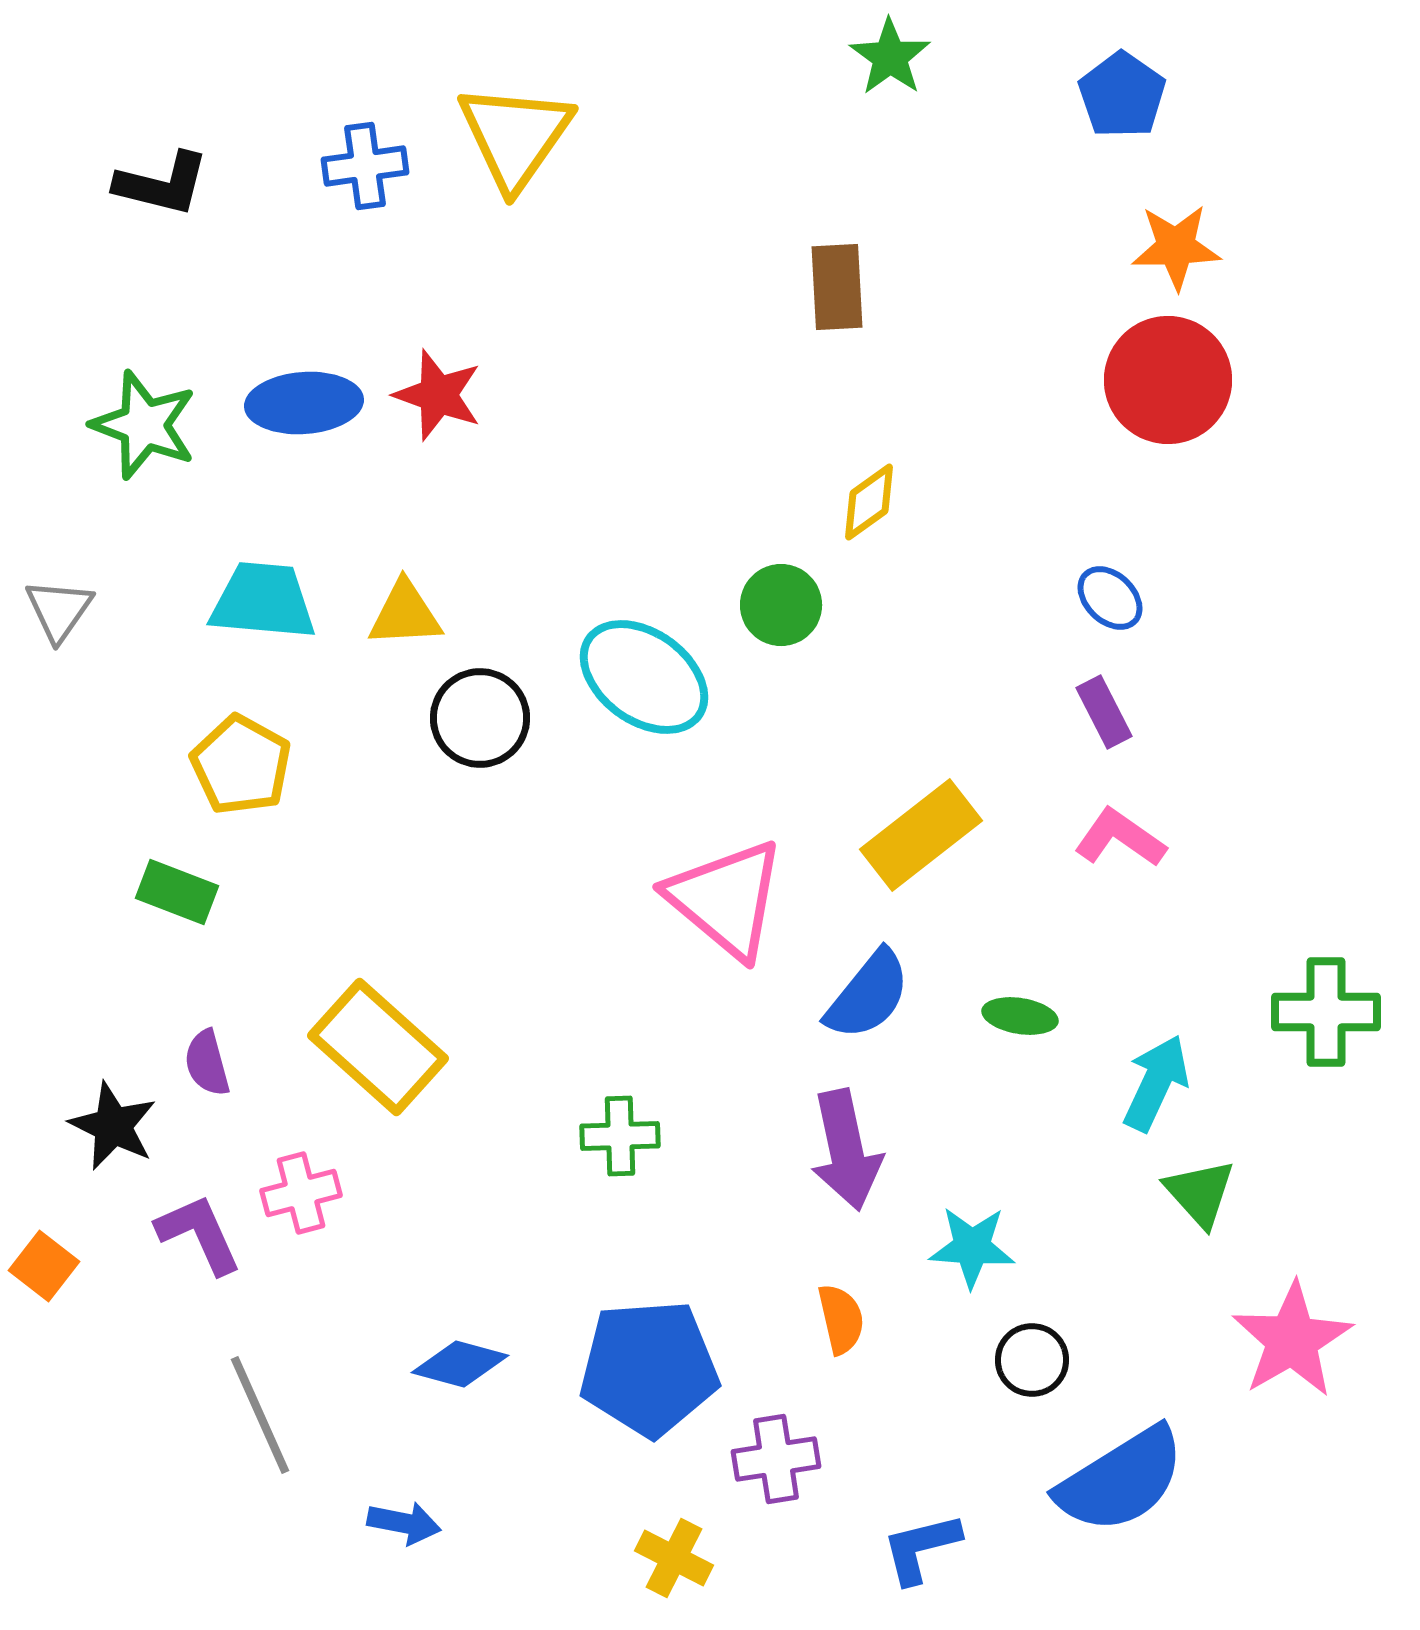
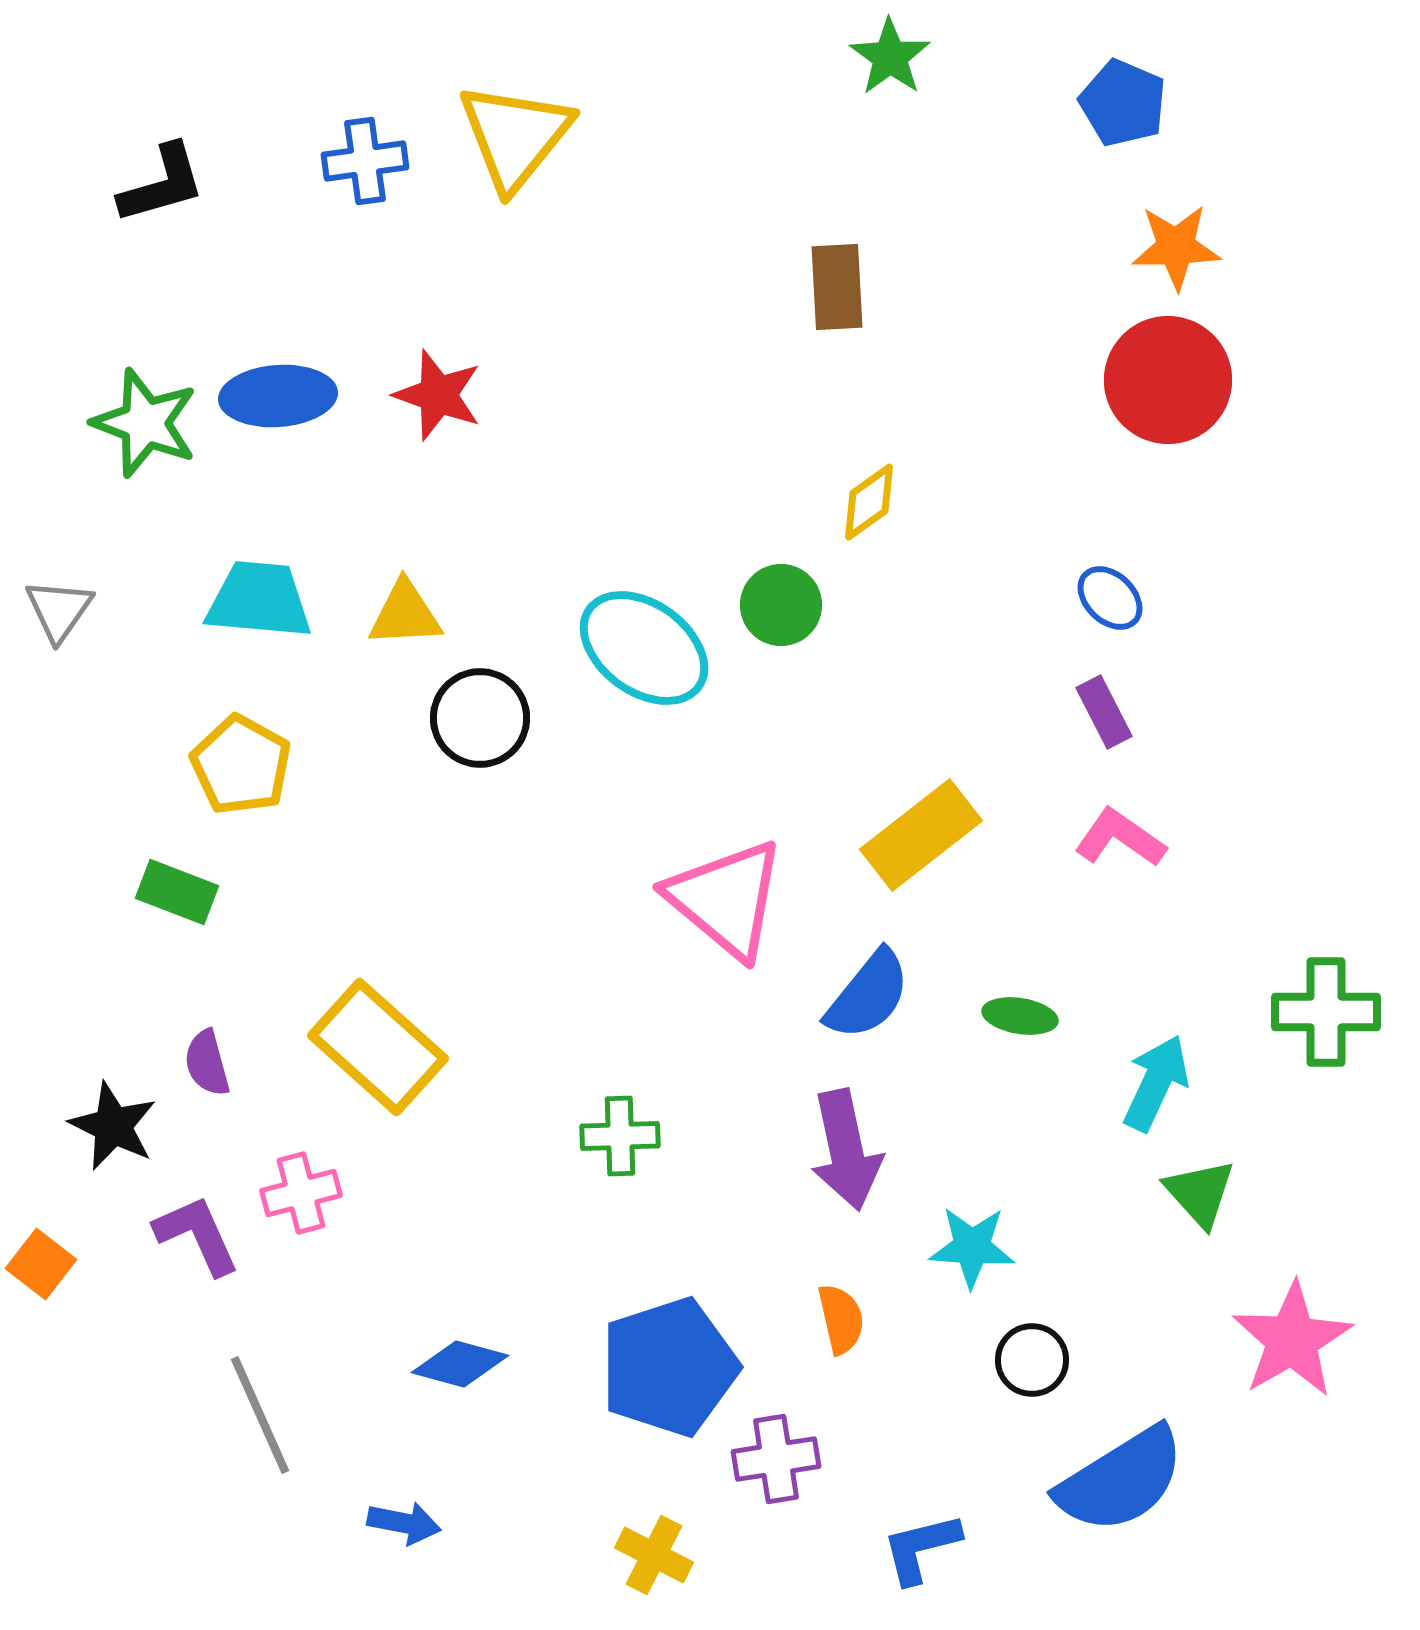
blue pentagon at (1122, 95): moved 1 px right, 8 px down; rotated 12 degrees counterclockwise
yellow triangle at (515, 136): rotated 4 degrees clockwise
blue cross at (365, 166): moved 5 px up
black L-shape at (162, 184): rotated 30 degrees counterclockwise
blue ellipse at (304, 403): moved 26 px left, 7 px up
green star at (144, 425): moved 1 px right, 2 px up
cyan trapezoid at (263, 601): moved 4 px left, 1 px up
cyan ellipse at (644, 677): moved 29 px up
purple L-shape at (199, 1234): moved 2 px left, 1 px down
orange square at (44, 1266): moved 3 px left, 2 px up
blue pentagon at (649, 1368): moved 20 px right, 1 px up; rotated 14 degrees counterclockwise
yellow cross at (674, 1558): moved 20 px left, 3 px up
